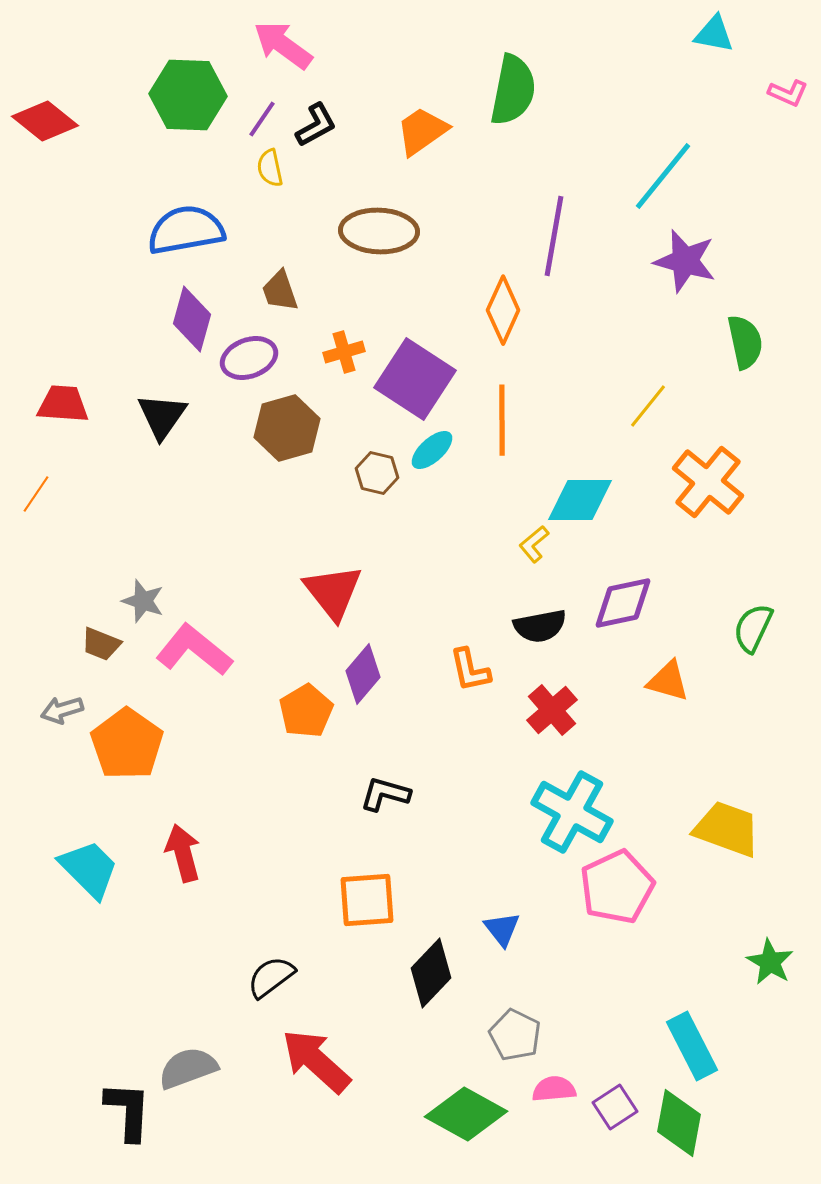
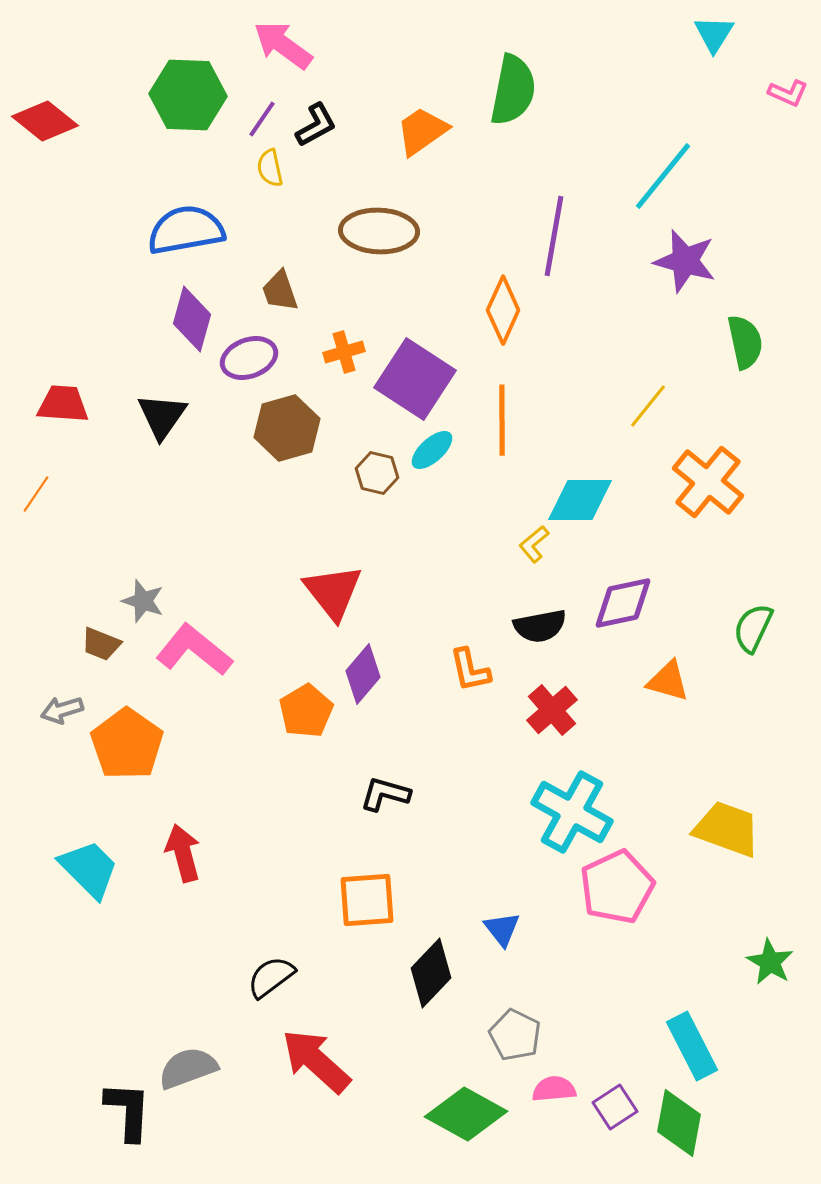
cyan triangle at (714, 34): rotated 51 degrees clockwise
